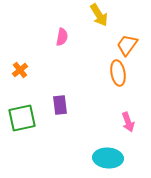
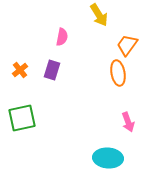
purple rectangle: moved 8 px left, 35 px up; rotated 24 degrees clockwise
